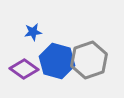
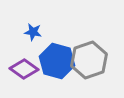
blue star: rotated 18 degrees clockwise
